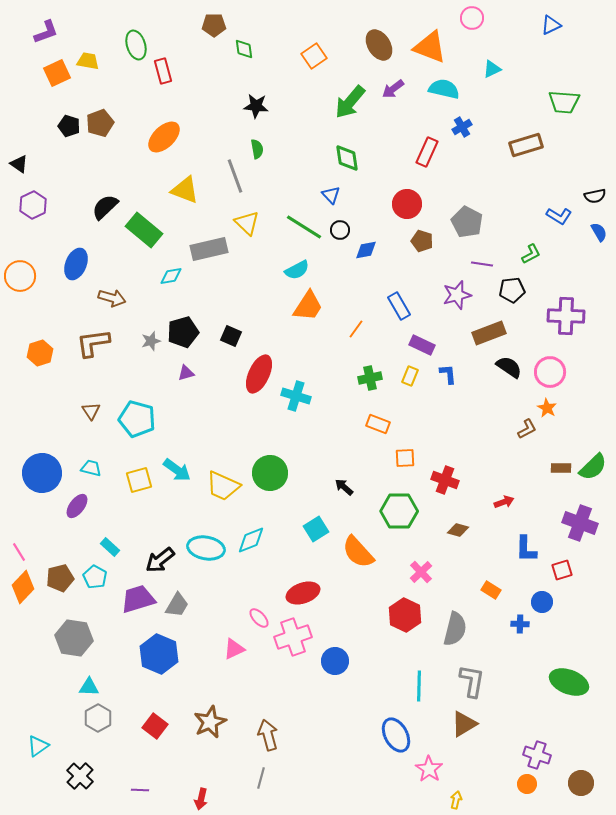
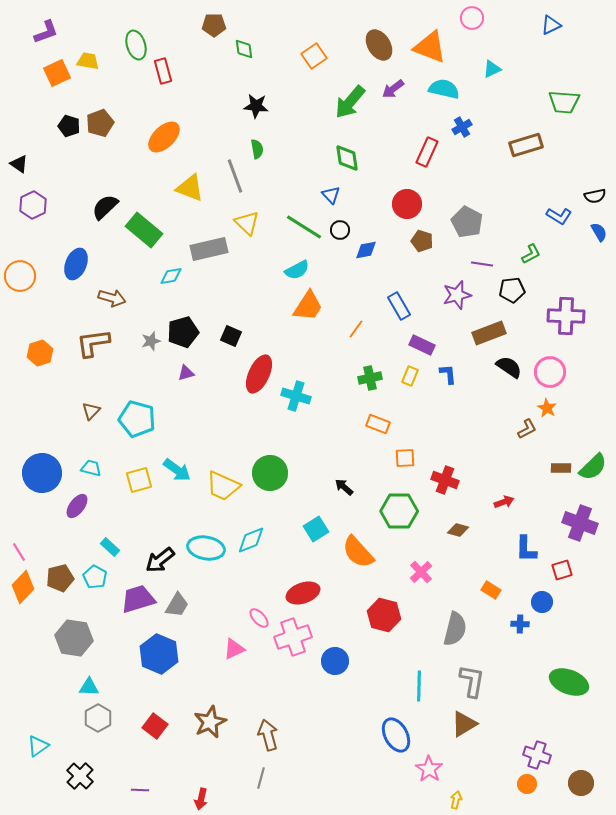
yellow triangle at (185, 190): moved 5 px right, 2 px up
brown triangle at (91, 411): rotated 18 degrees clockwise
red hexagon at (405, 615): moved 21 px left; rotated 12 degrees counterclockwise
